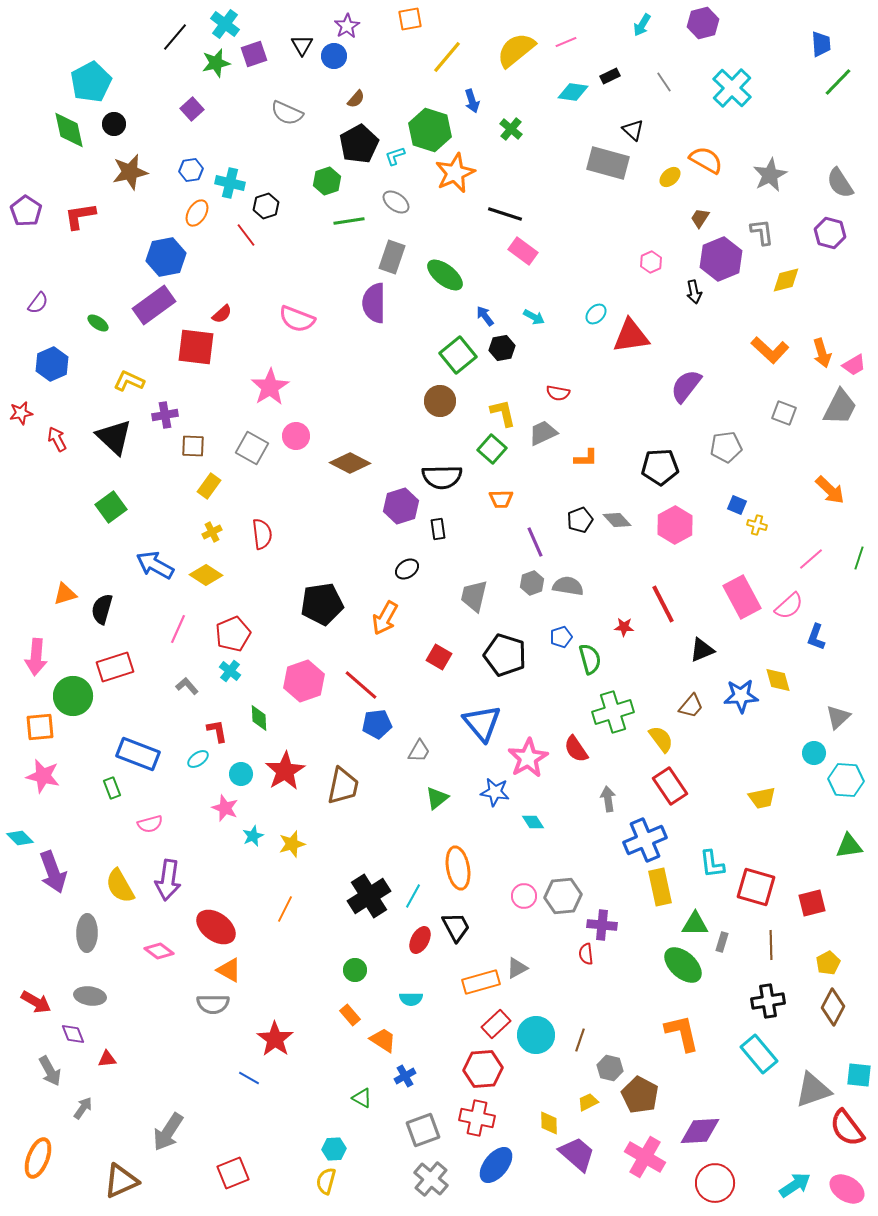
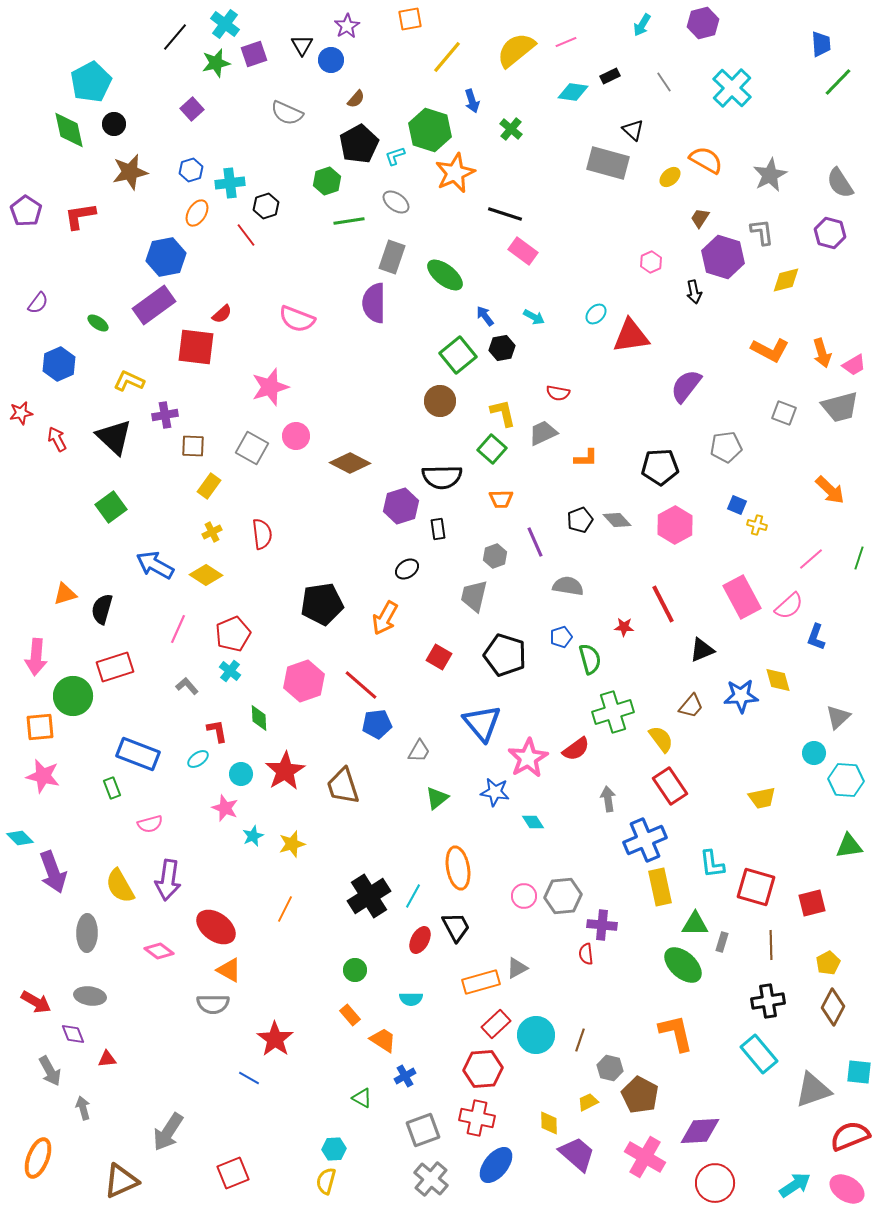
blue circle at (334, 56): moved 3 px left, 4 px down
blue hexagon at (191, 170): rotated 10 degrees counterclockwise
cyan cross at (230, 183): rotated 20 degrees counterclockwise
purple hexagon at (721, 259): moved 2 px right, 2 px up; rotated 21 degrees counterclockwise
orange L-shape at (770, 350): rotated 15 degrees counterclockwise
blue hexagon at (52, 364): moved 7 px right
pink star at (270, 387): rotated 15 degrees clockwise
gray trapezoid at (840, 407): rotated 48 degrees clockwise
gray hexagon at (532, 583): moved 37 px left, 27 px up
red semicircle at (576, 749): rotated 92 degrees counterclockwise
brown trapezoid at (343, 786): rotated 150 degrees clockwise
orange L-shape at (682, 1033): moved 6 px left
cyan square at (859, 1075): moved 3 px up
gray arrow at (83, 1108): rotated 50 degrees counterclockwise
red semicircle at (847, 1128): moved 3 px right, 8 px down; rotated 105 degrees clockwise
